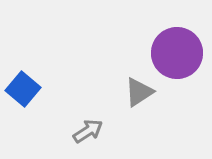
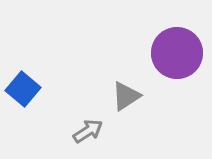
gray triangle: moved 13 px left, 4 px down
